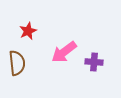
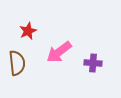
pink arrow: moved 5 px left
purple cross: moved 1 px left, 1 px down
